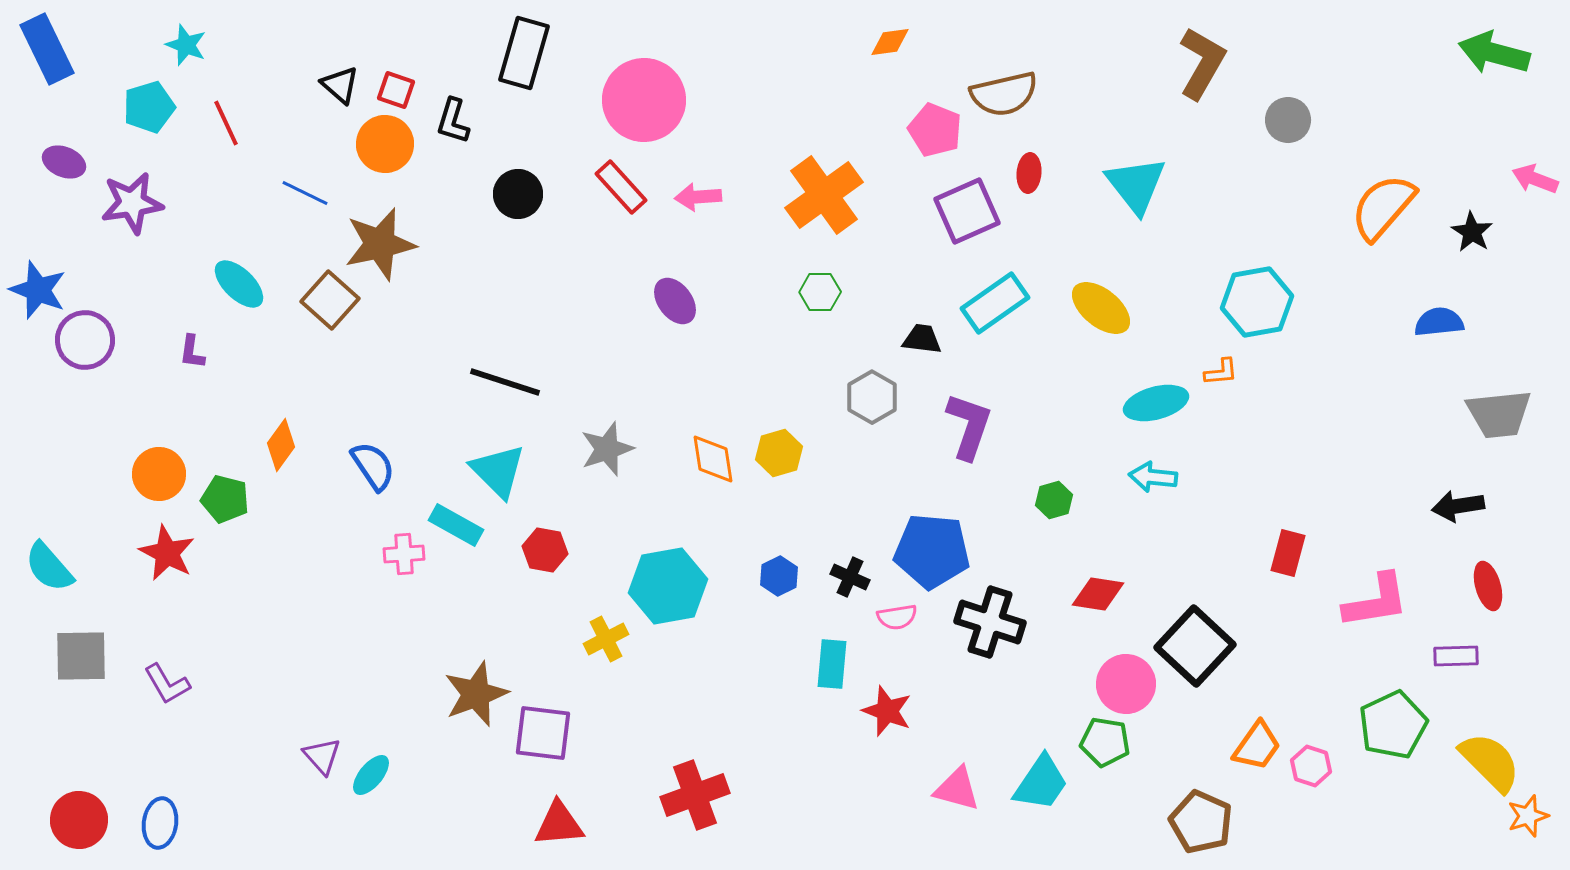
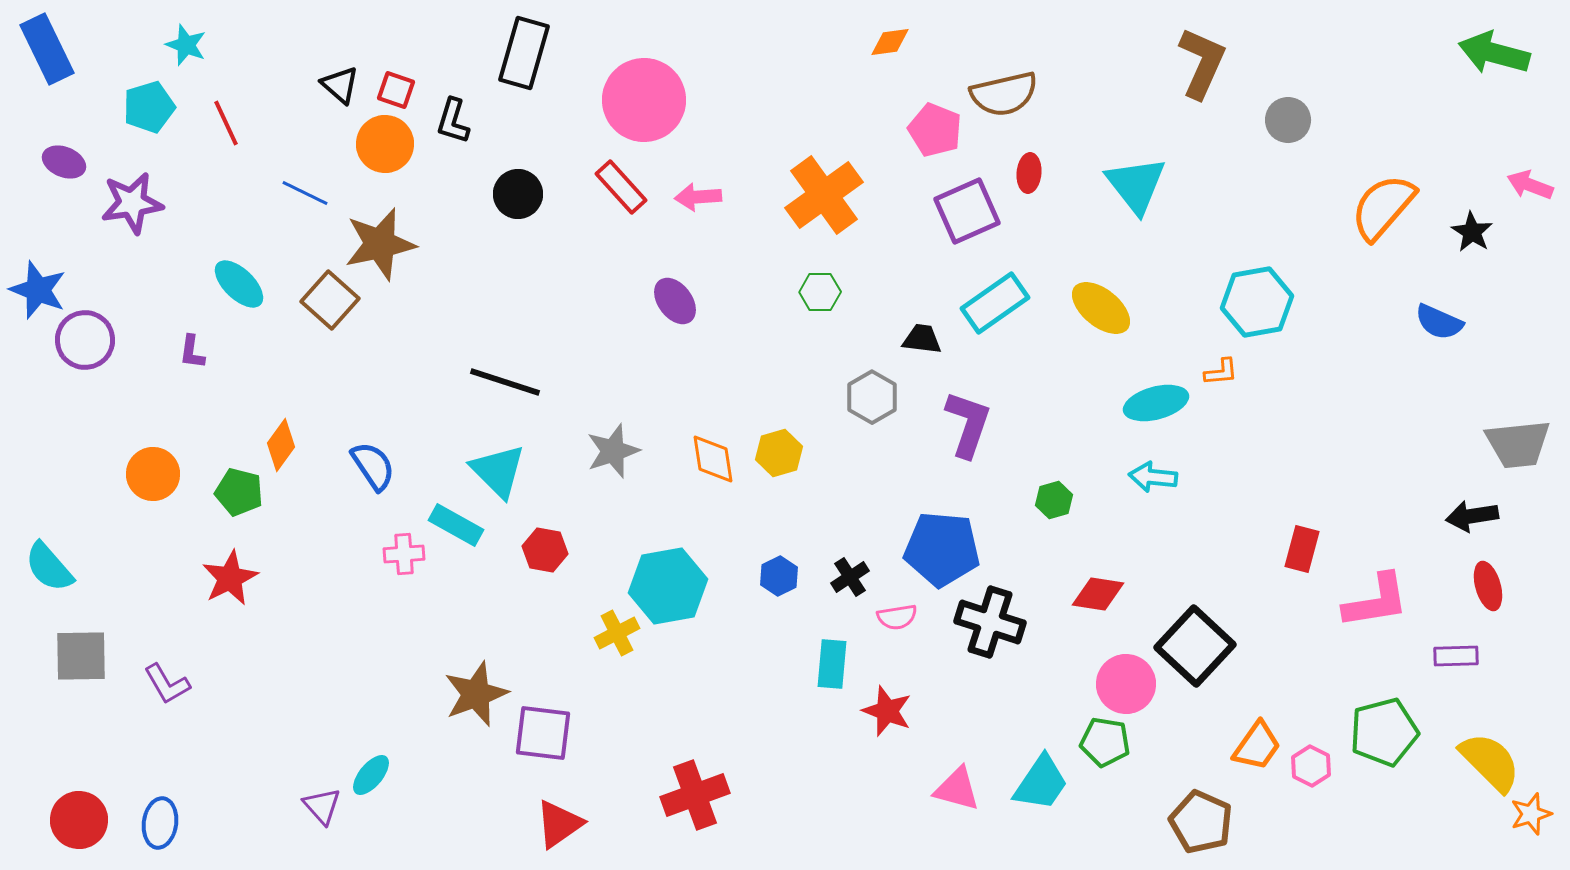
brown L-shape at (1202, 63): rotated 6 degrees counterclockwise
pink arrow at (1535, 179): moved 5 px left, 6 px down
blue semicircle at (1439, 322): rotated 150 degrees counterclockwise
gray trapezoid at (1499, 414): moved 19 px right, 30 px down
purple L-shape at (969, 426): moved 1 px left, 2 px up
gray star at (607, 449): moved 6 px right, 2 px down
orange circle at (159, 474): moved 6 px left
green pentagon at (225, 499): moved 14 px right, 7 px up
black arrow at (1458, 506): moved 14 px right, 10 px down
blue pentagon at (932, 551): moved 10 px right, 2 px up
red star at (167, 553): moved 63 px right, 25 px down; rotated 18 degrees clockwise
red rectangle at (1288, 553): moved 14 px right, 4 px up
black cross at (850, 577): rotated 33 degrees clockwise
yellow cross at (606, 639): moved 11 px right, 6 px up
green pentagon at (1393, 725): moved 9 px left, 7 px down; rotated 10 degrees clockwise
purple triangle at (322, 756): moved 50 px down
pink hexagon at (1311, 766): rotated 9 degrees clockwise
orange star at (1528, 816): moved 3 px right, 2 px up
red triangle at (559, 824): rotated 30 degrees counterclockwise
